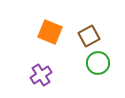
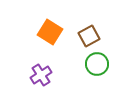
orange square: rotated 10 degrees clockwise
green circle: moved 1 px left, 1 px down
